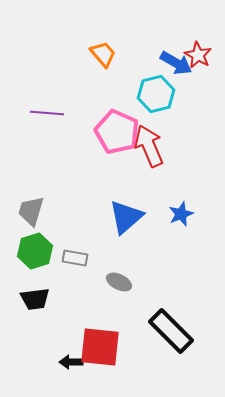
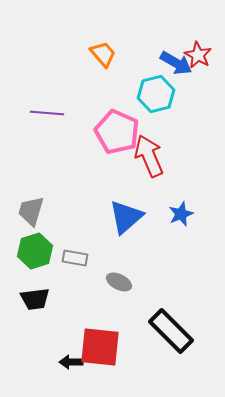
red arrow: moved 10 px down
